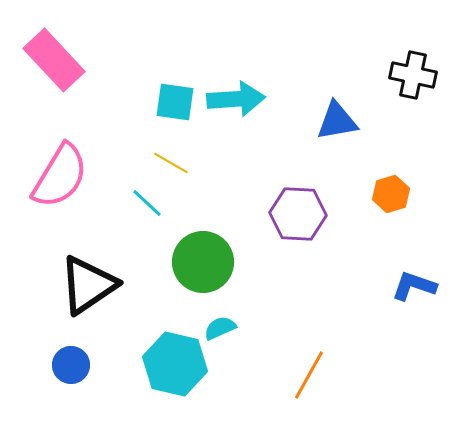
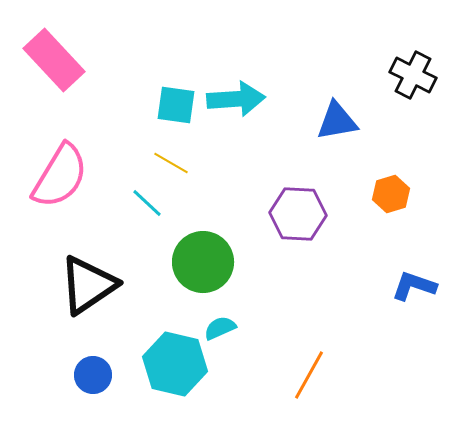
black cross: rotated 15 degrees clockwise
cyan square: moved 1 px right, 3 px down
blue circle: moved 22 px right, 10 px down
